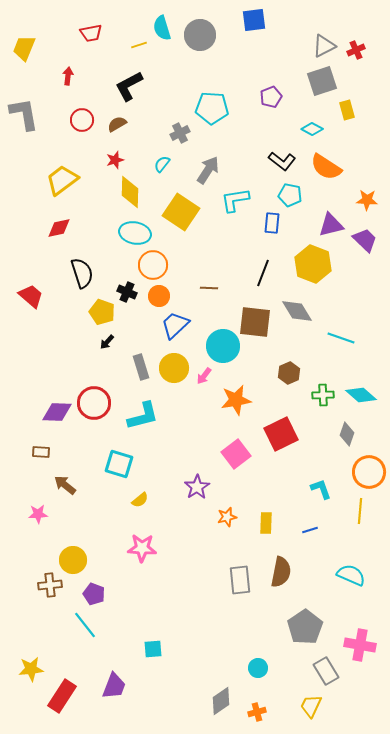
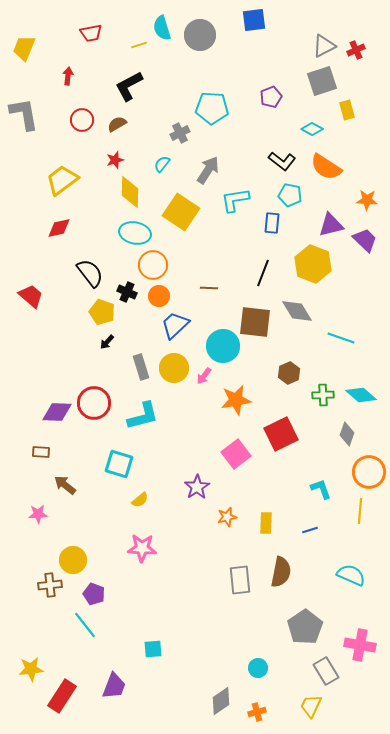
black semicircle at (82, 273): moved 8 px right; rotated 20 degrees counterclockwise
